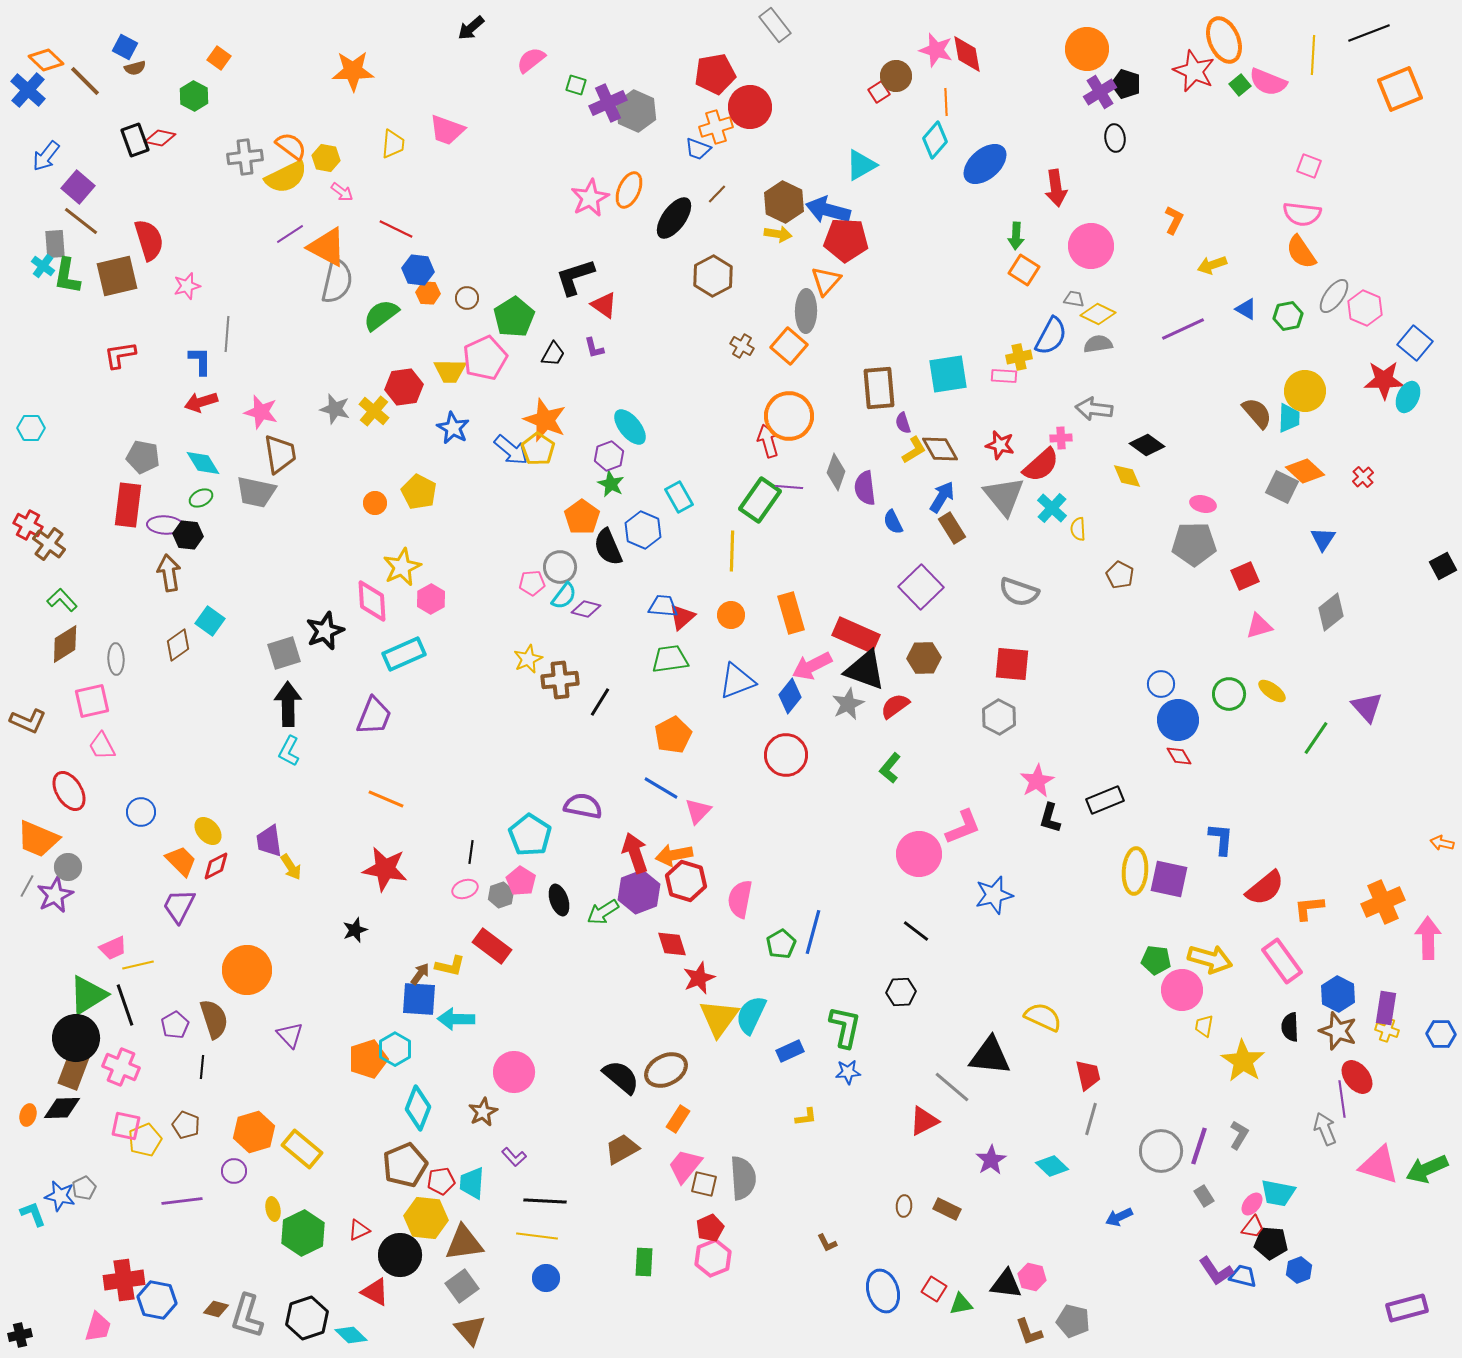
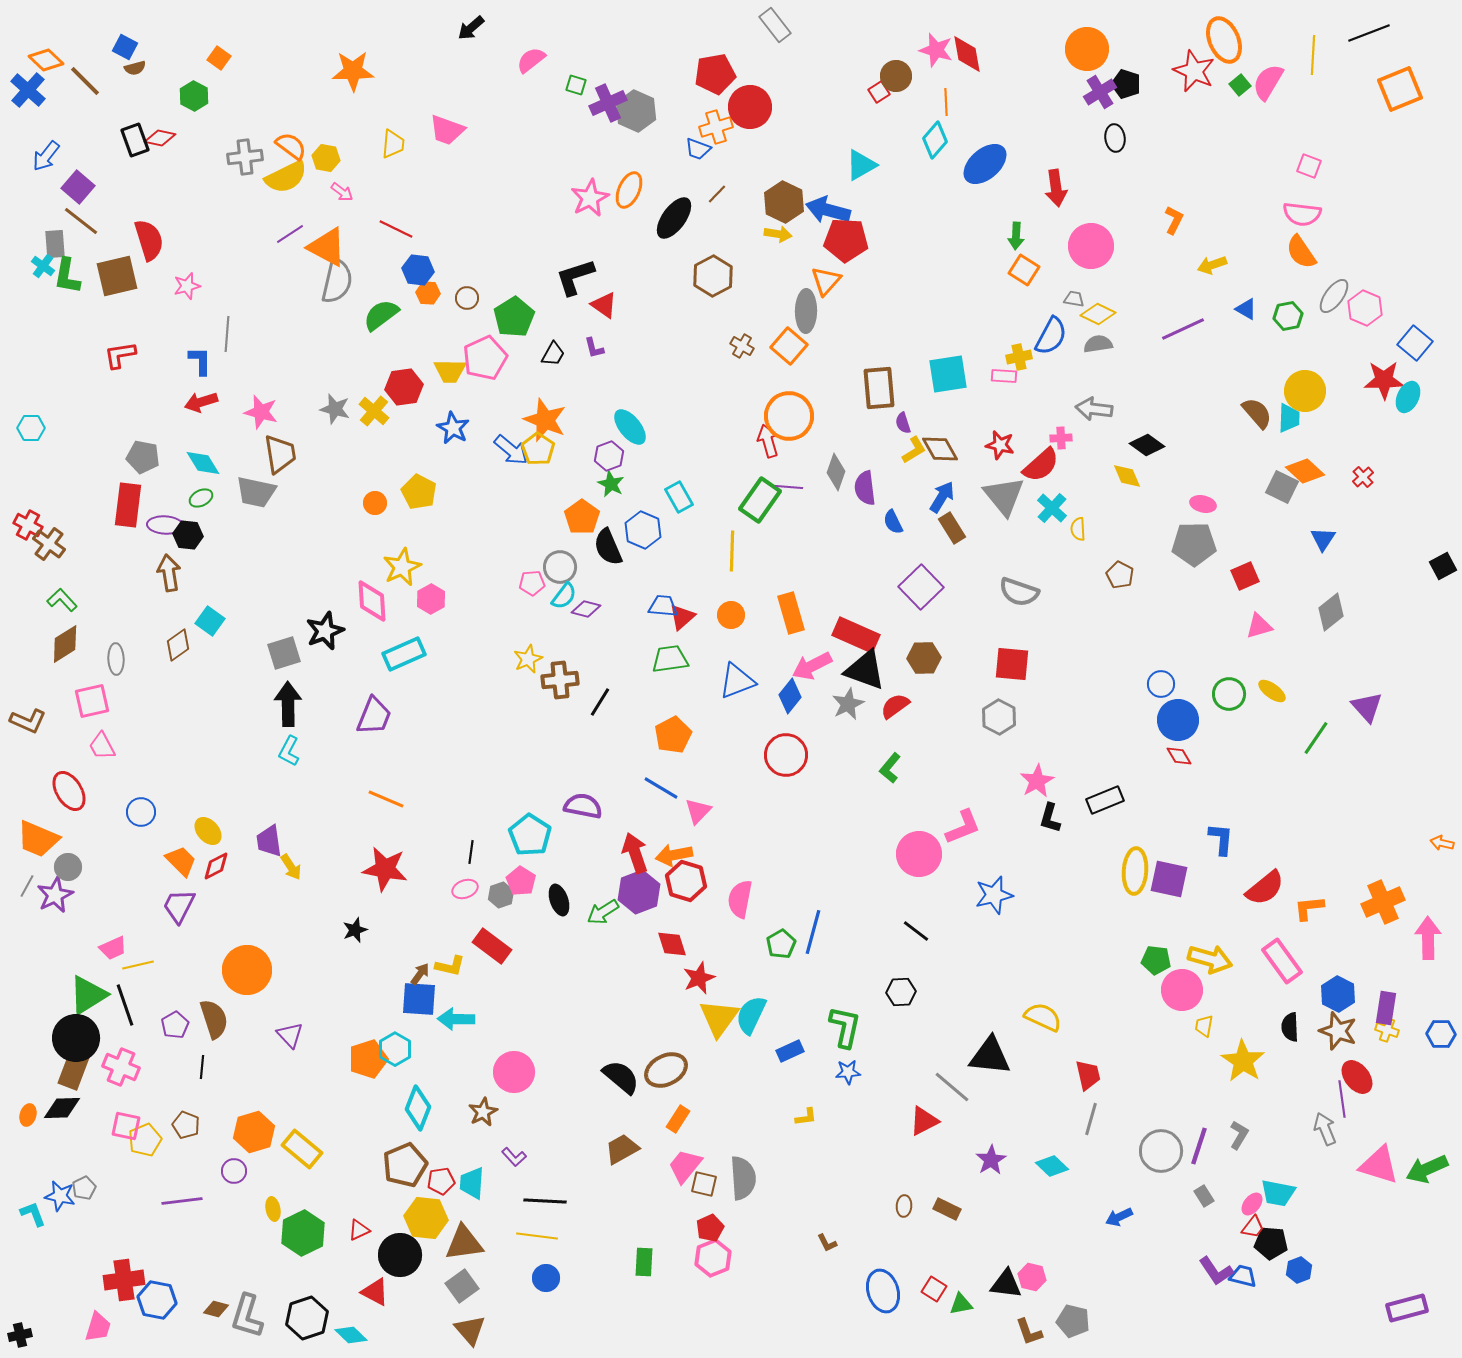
pink semicircle at (1268, 82): rotated 99 degrees clockwise
